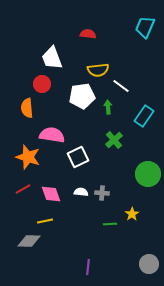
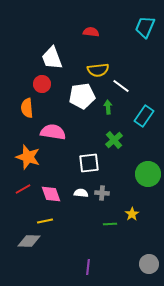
red semicircle: moved 3 px right, 2 px up
pink semicircle: moved 1 px right, 3 px up
white square: moved 11 px right, 6 px down; rotated 20 degrees clockwise
white semicircle: moved 1 px down
